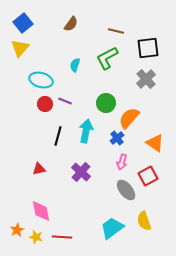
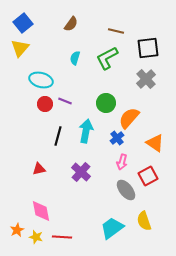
cyan semicircle: moved 7 px up
